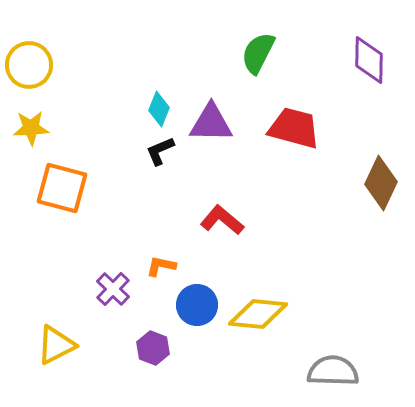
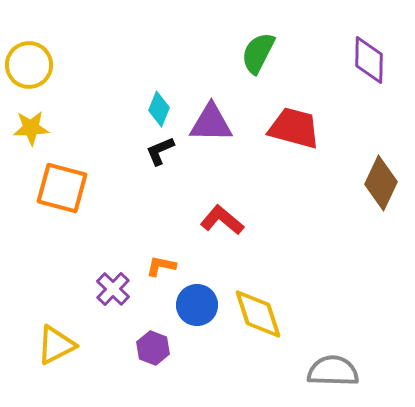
yellow diamond: rotated 66 degrees clockwise
